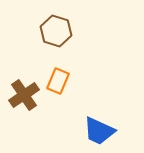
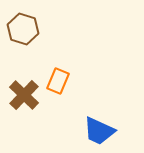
brown hexagon: moved 33 px left, 2 px up
brown cross: rotated 12 degrees counterclockwise
